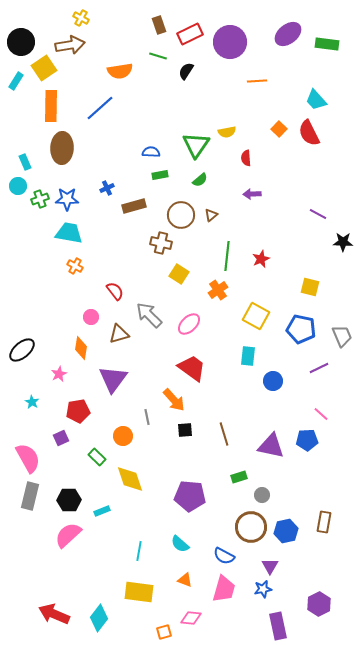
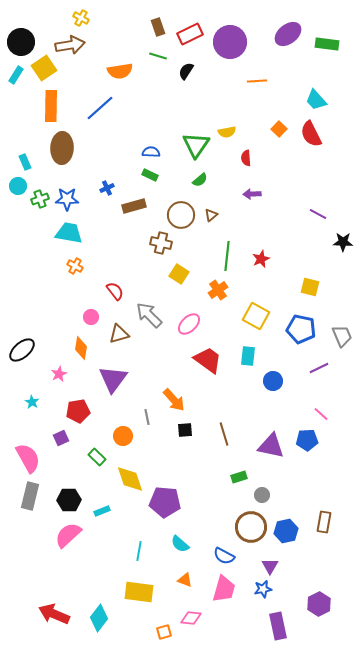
brown rectangle at (159, 25): moved 1 px left, 2 px down
cyan rectangle at (16, 81): moved 6 px up
red semicircle at (309, 133): moved 2 px right, 1 px down
green rectangle at (160, 175): moved 10 px left; rotated 35 degrees clockwise
red trapezoid at (192, 368): moved 16 px right, 8 px up
purple pentagon at (190, 496): moved 25 px left, 6 px down
